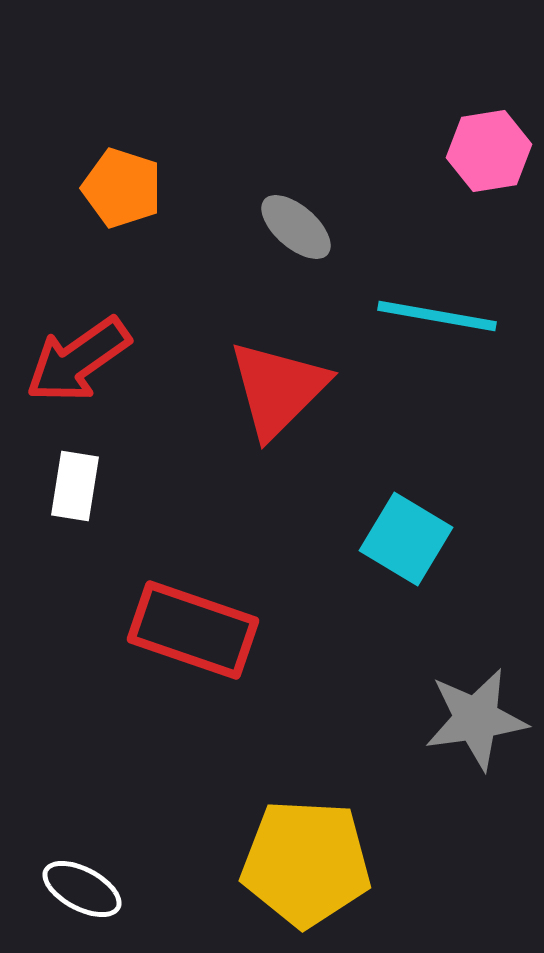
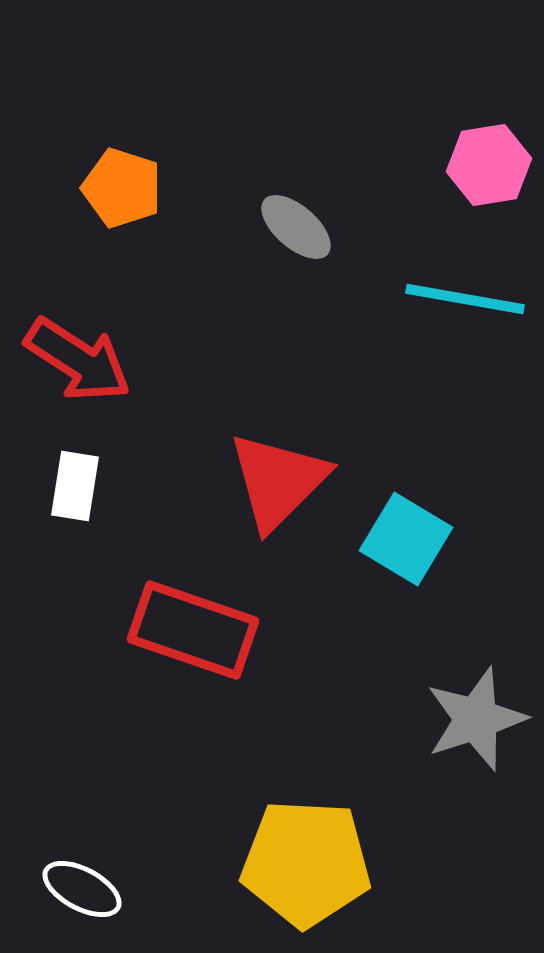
pink hexagon: moved 14 px down
cyan line: moved 28 px right, 17 px up
red arrow: rotated 112 degrees counterclockwise
red triangle: moved 92 px down
gray star: rotated 10 degrees counterclockwise
